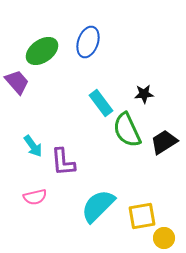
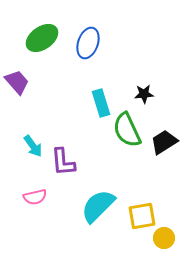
blue ellipse: moved 1 px down
green ellipse: moved 13 px up
cyan rectangle: rotated 20 degrees clockwise
